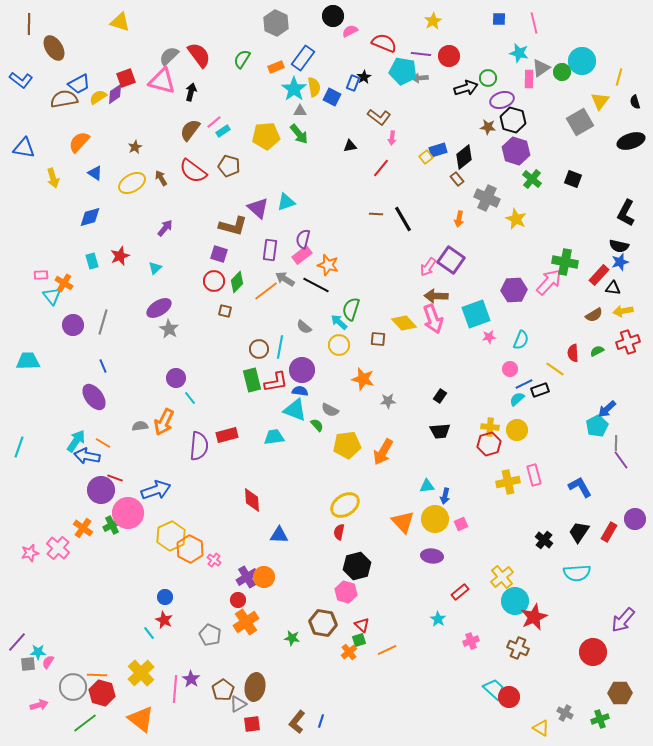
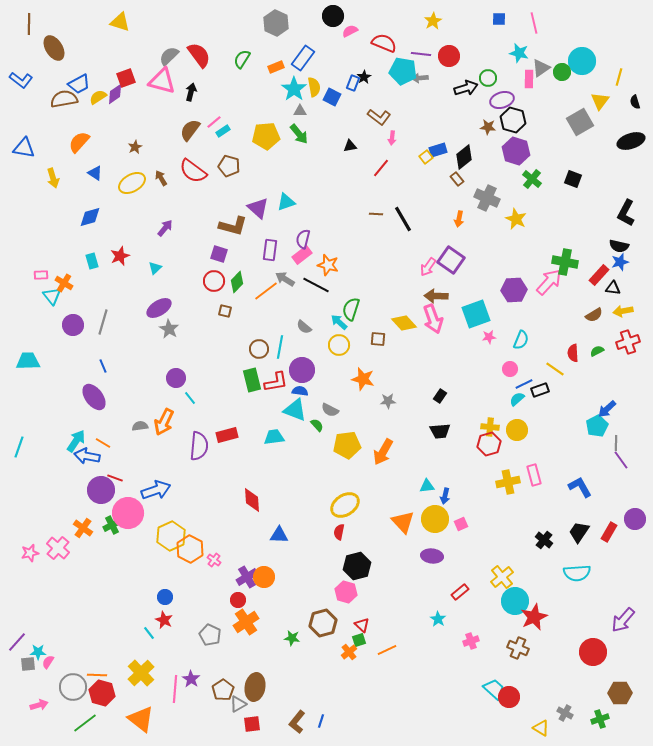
brown hexagon at (323, 623): rotated 24 degrees counterclockwise
